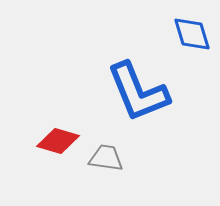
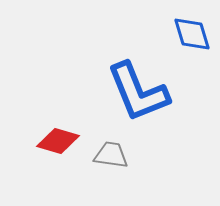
gray trapezoid: moved 5 px right, 3 px up
